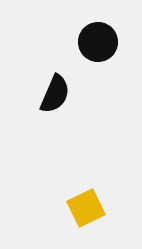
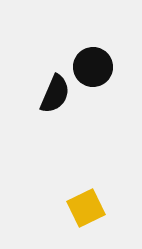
black circle: moved 5 px left, 25 px down
